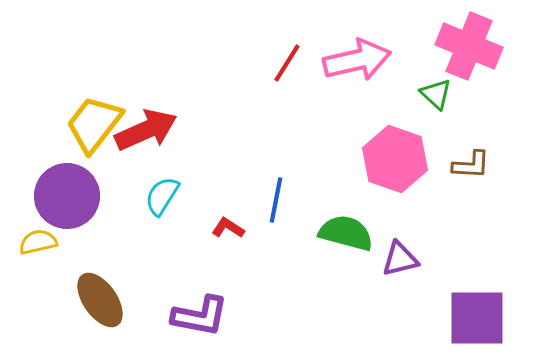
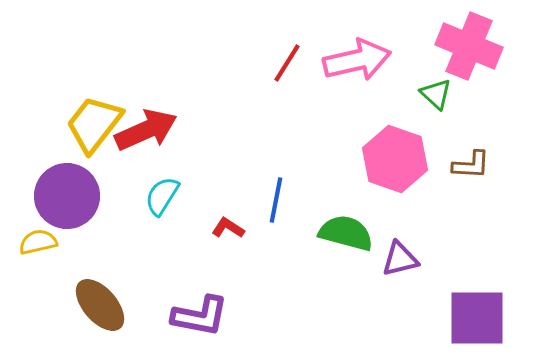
brown ellipse: moved 5 px down; rotated 6 degrees counterclockwise
